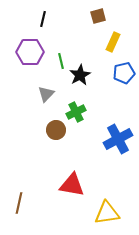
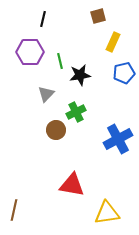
green line: moved 1 px left
black star: rotated 20 degrees clockwise
brown line: moved 5 px left, 7 px down
